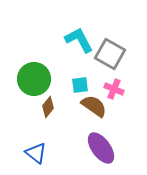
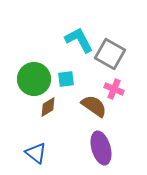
cyan square: moved 14 px left, 6 px up
brown diamond: rotated 20 degrees clockwise
purple ellipse: rotated 20 degrees clockwise
